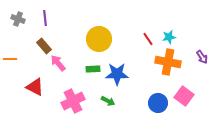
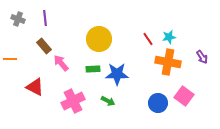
pink arrow: moved 3 px right
